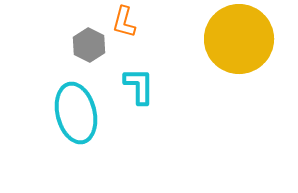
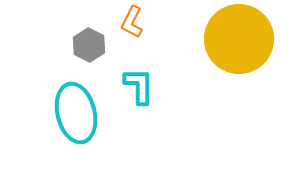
orange L-shape: moved 8 px right; rotated 12 degrees clockwise
